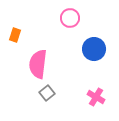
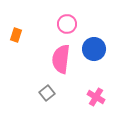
pink circle: moved 3 px left, 6 px down
orange rectangle: moved 1 px right
pink semicircle: moved 23 px right, 5 px up
